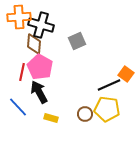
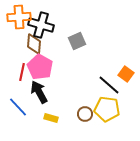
black line: rotated 65 degrees clockwise
